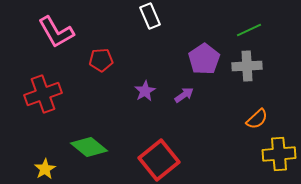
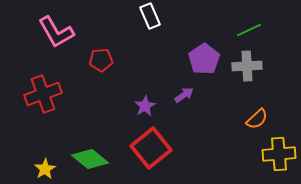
purple star: moved 15 px down
green diamond: moved 1 px right, 12 px down
red square: moved 8 px left, 12 px up
